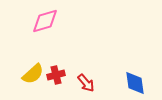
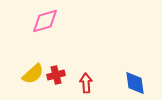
red arrow: rotated 144 degrees counterclockwise
